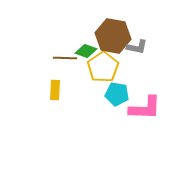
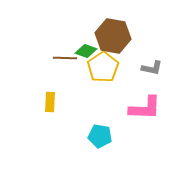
gray L-shape: moved 15 px right, 21 px down
yellow rectangle: moved 5 px left, 12 px down
cyan pentagon: moved 17 px left, 42 px down
